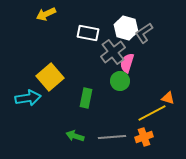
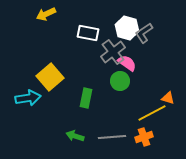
white hexagon: moved 1 px right
pink semicircle: rotated 108 degrees clockwise
